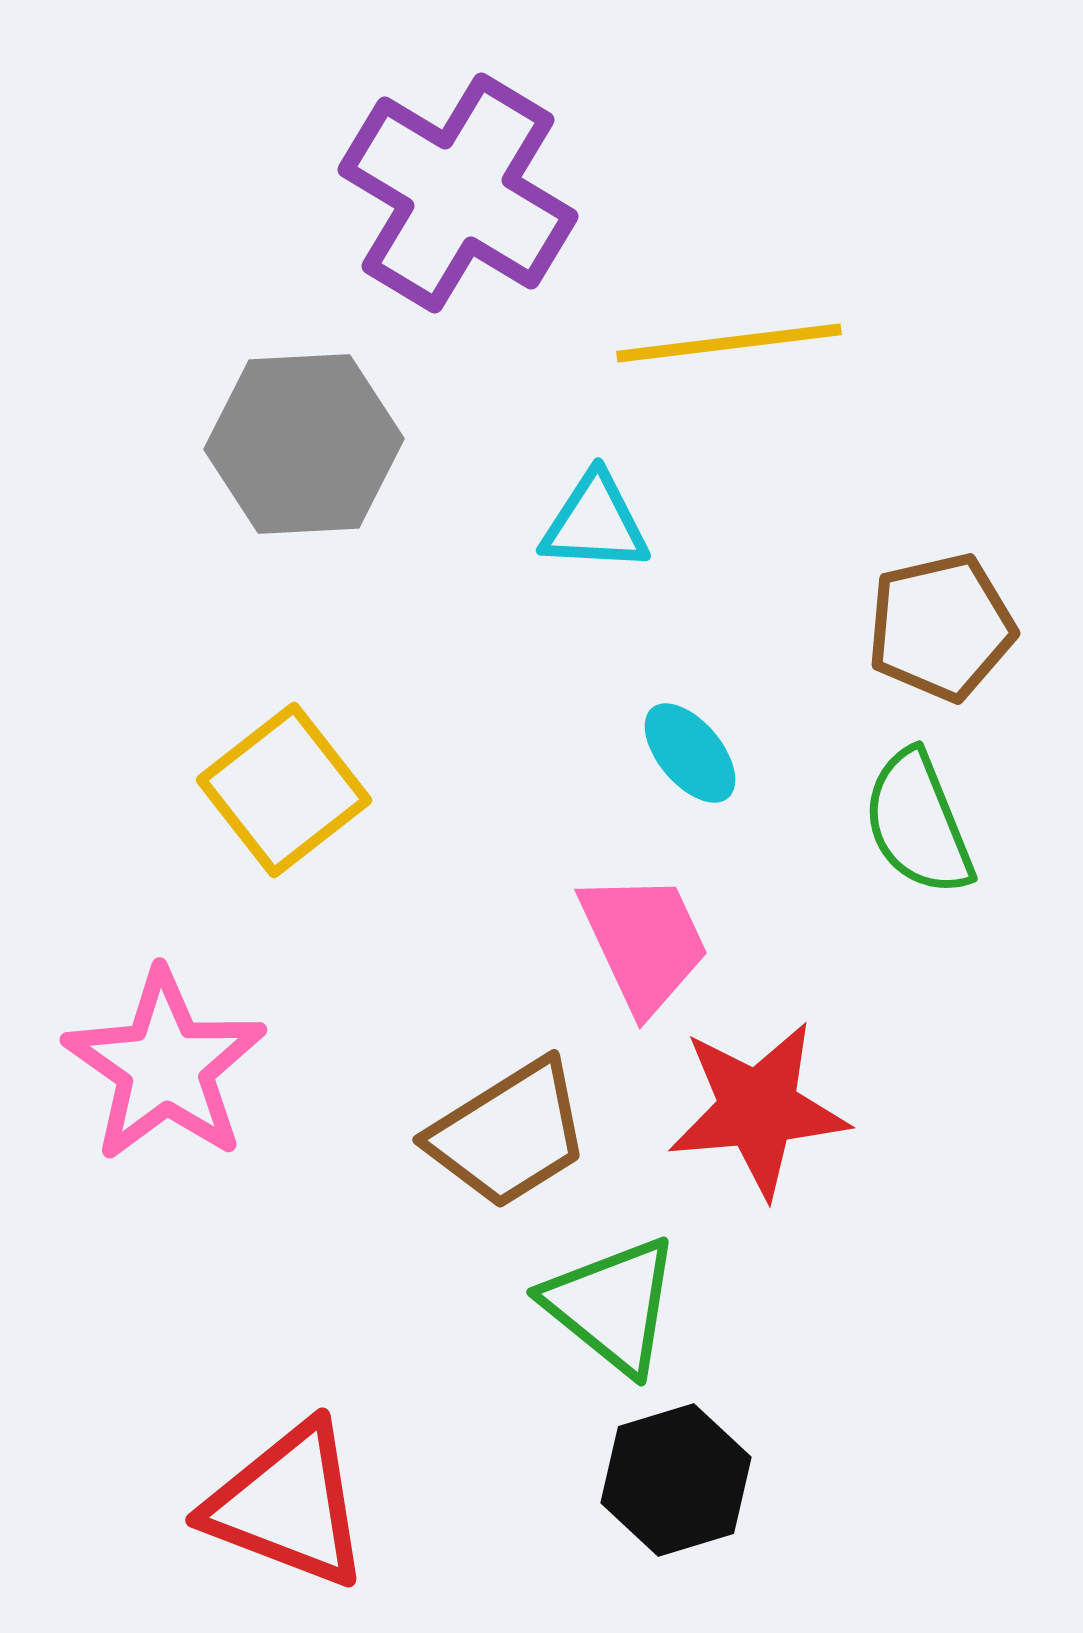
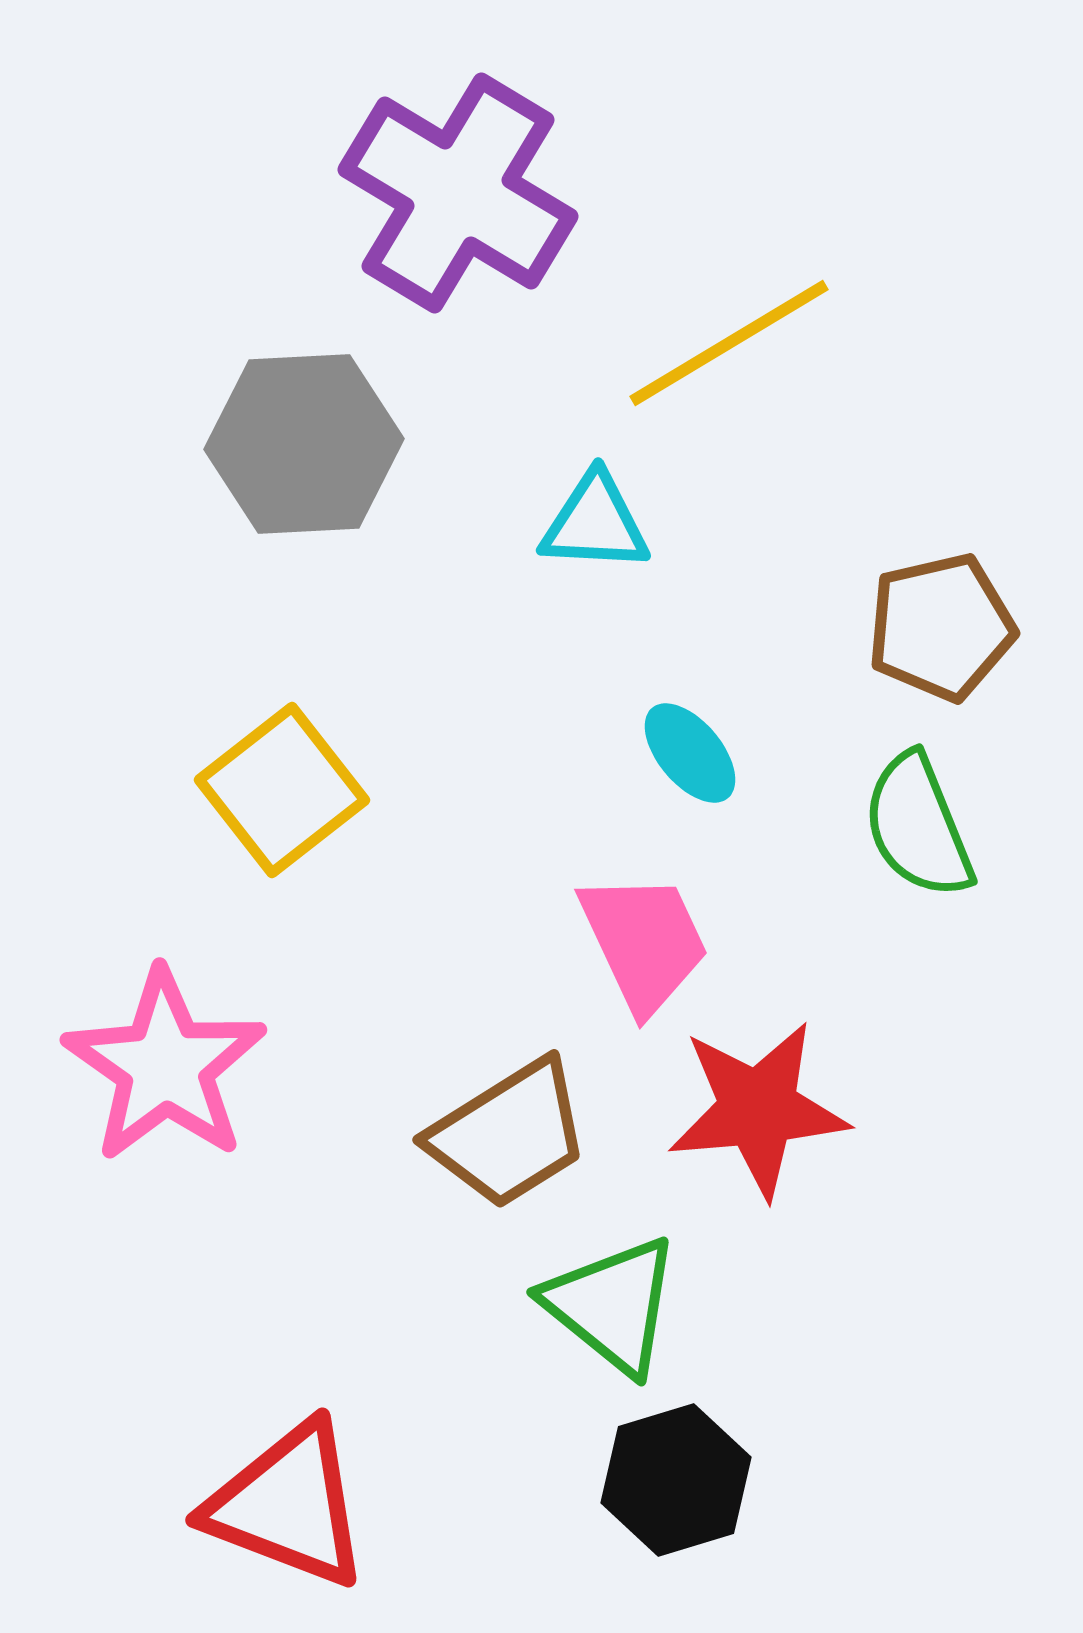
yellow line: rotated 24 degrees counterclockwise
yellow square: moved 2 px left
green semicircle: moved 3 px down
